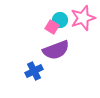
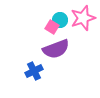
purple semicircle: moved 1 px up
